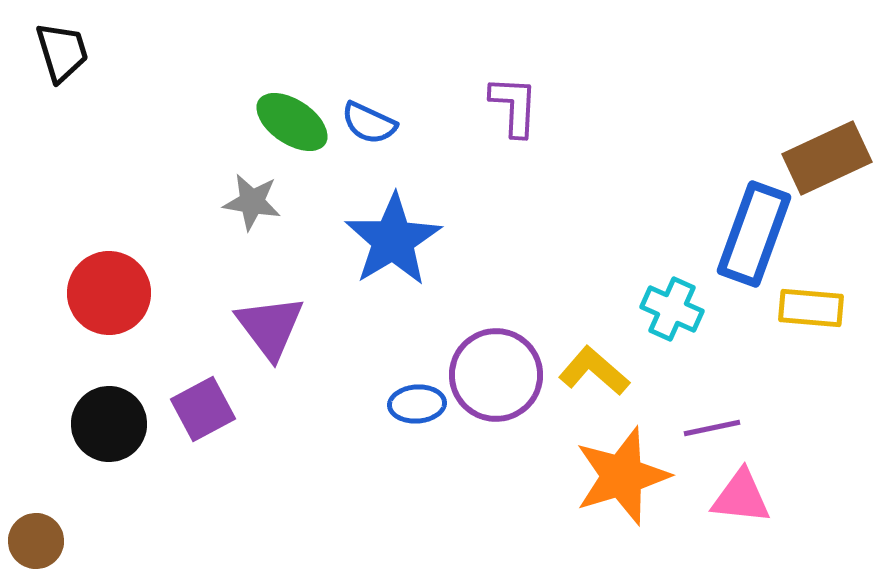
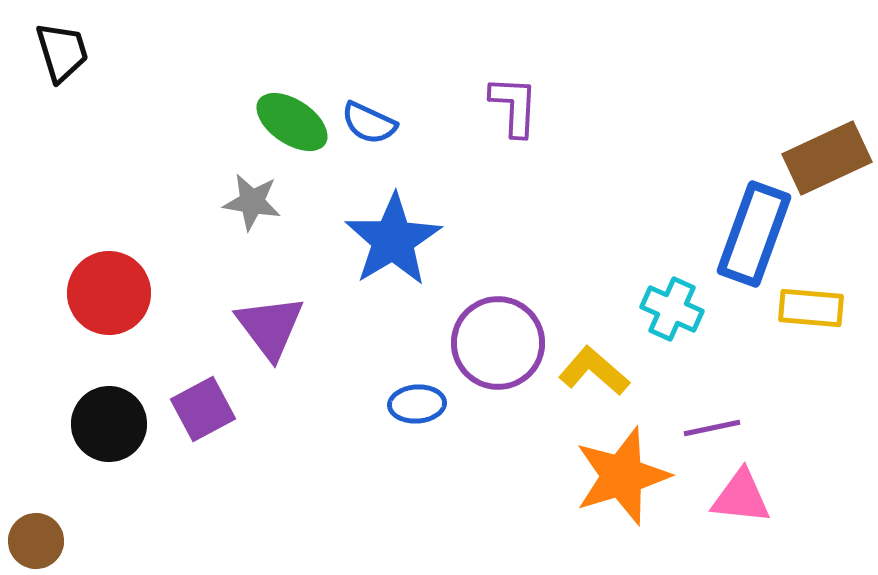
purple circle: moved 2 px right, 32 px up
